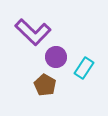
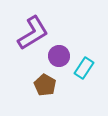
purple L-shape: moved 1 px down; rotated 75 degrees counterclockwise
purple circle: moved 3 px right, 1 px up
